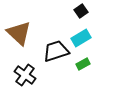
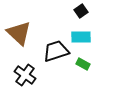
cyan rectangle: moved 1 px up; rotated 30 degrees clockwise
green rectangle: rotated 56 degrees clockwise
